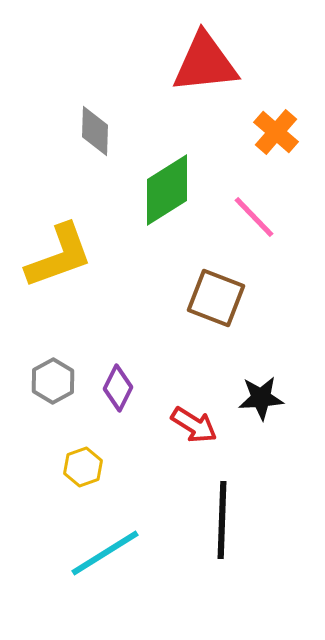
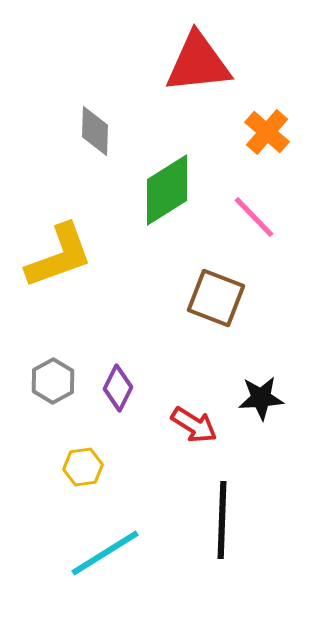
red triangle: moved 7 px left
orange cross: moved 9 px left
yellow hexagon: rotated 12 degrees clockwise
